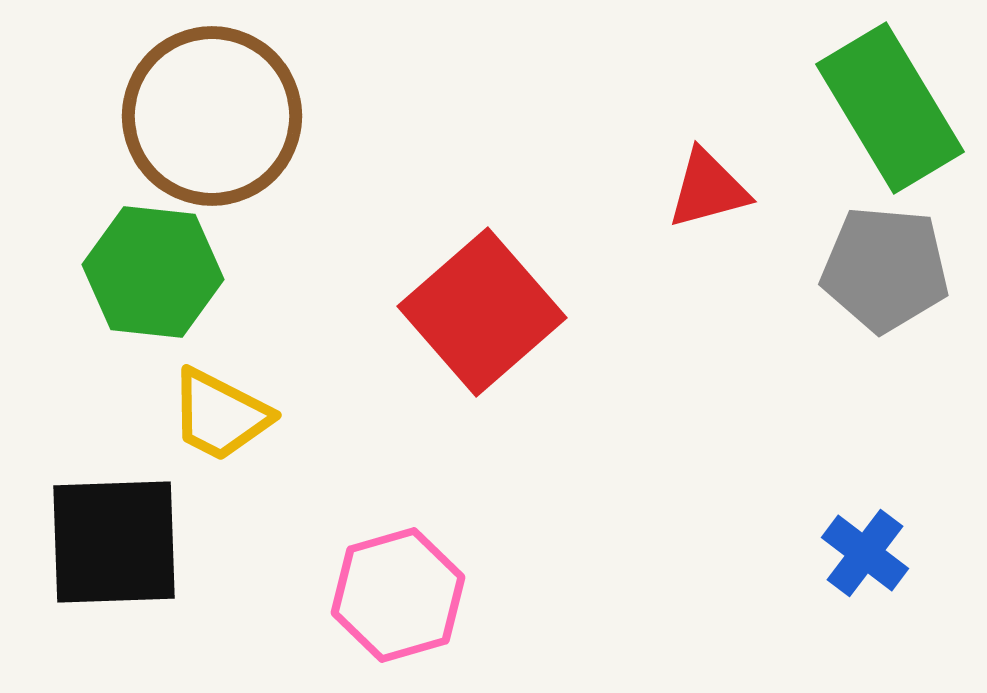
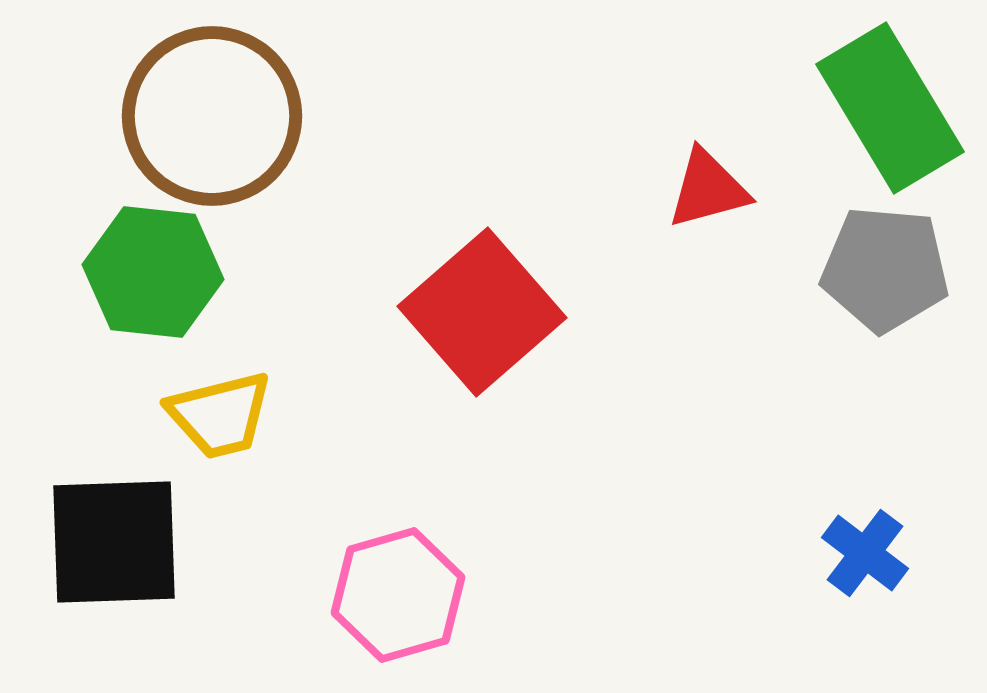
yellow trapezoid: rotated 41 degrees counterclockwise
